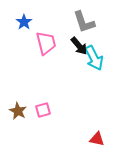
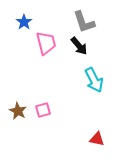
cyan arrow: moved 22 px down
